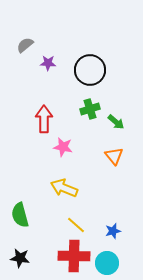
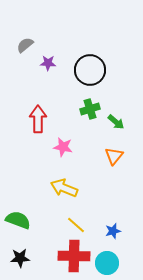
red arrow: moved 6 px left
orange triangle: rotated 18 degrees clockwise
green semicircle: moved 2 px left, 5 px down; rotated 125 degrees clockwise
black star: rotated 12 degrees counterclockwise
